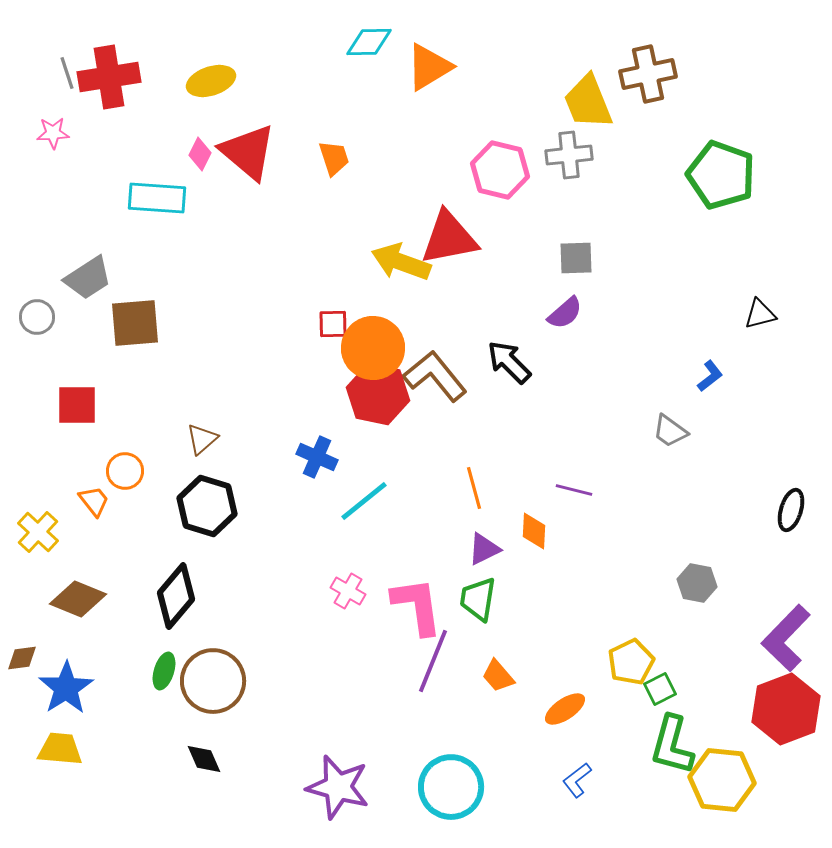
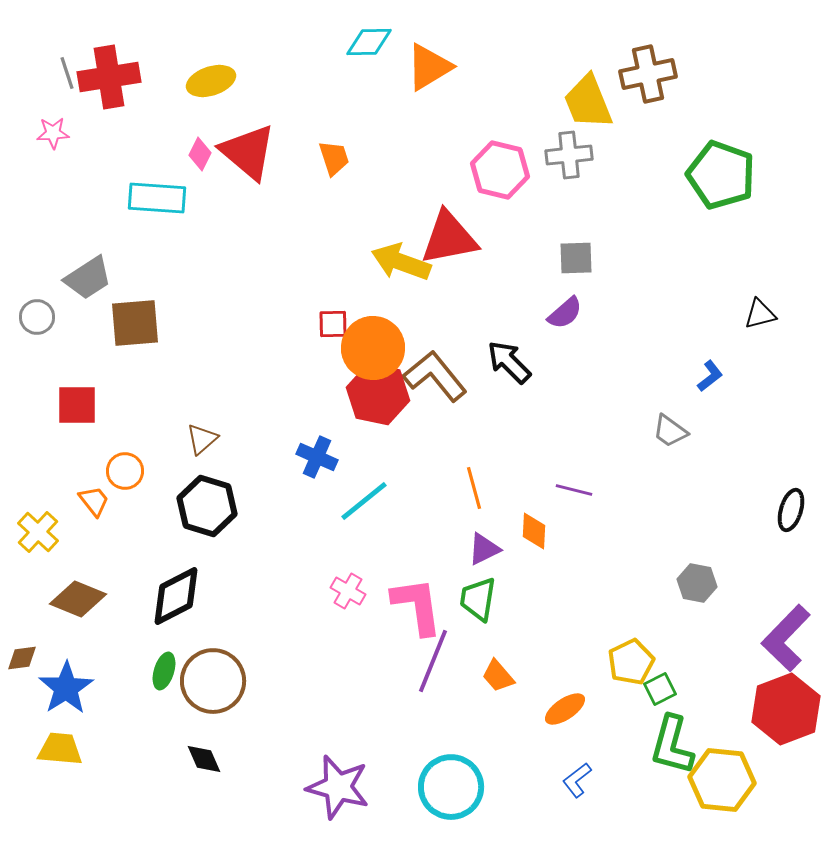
black diamond at (176, 596): rotated 22 degrees clockwise
